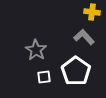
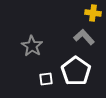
yellow cross: moved 1 px right, 1 px down
gray star: moved 4 px left, 4 px up
white square: moved 2 px right, 2 px down
